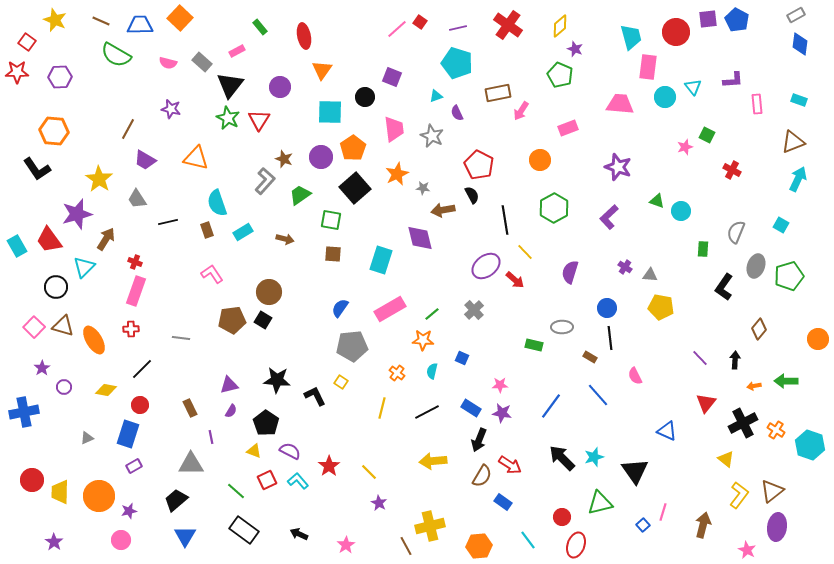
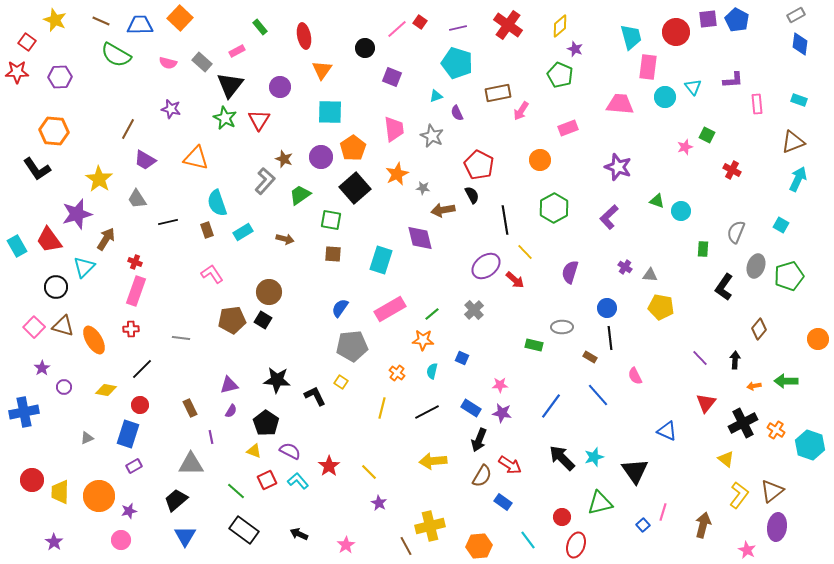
black circle at (365, 97): moved 49 px up
green star at (228, 118): moved 3 px left
